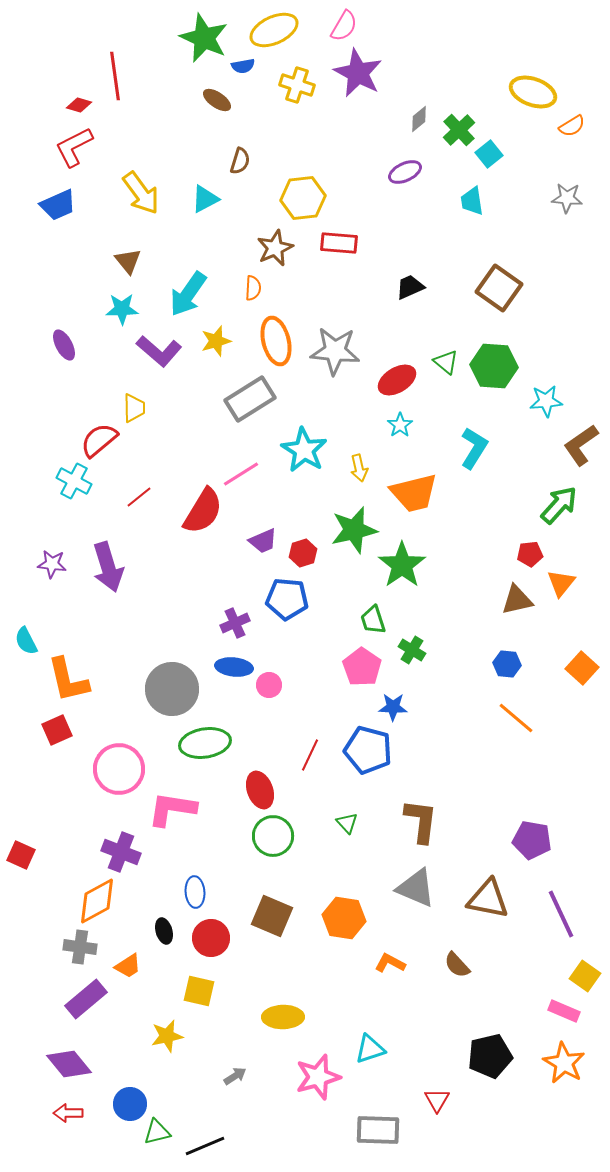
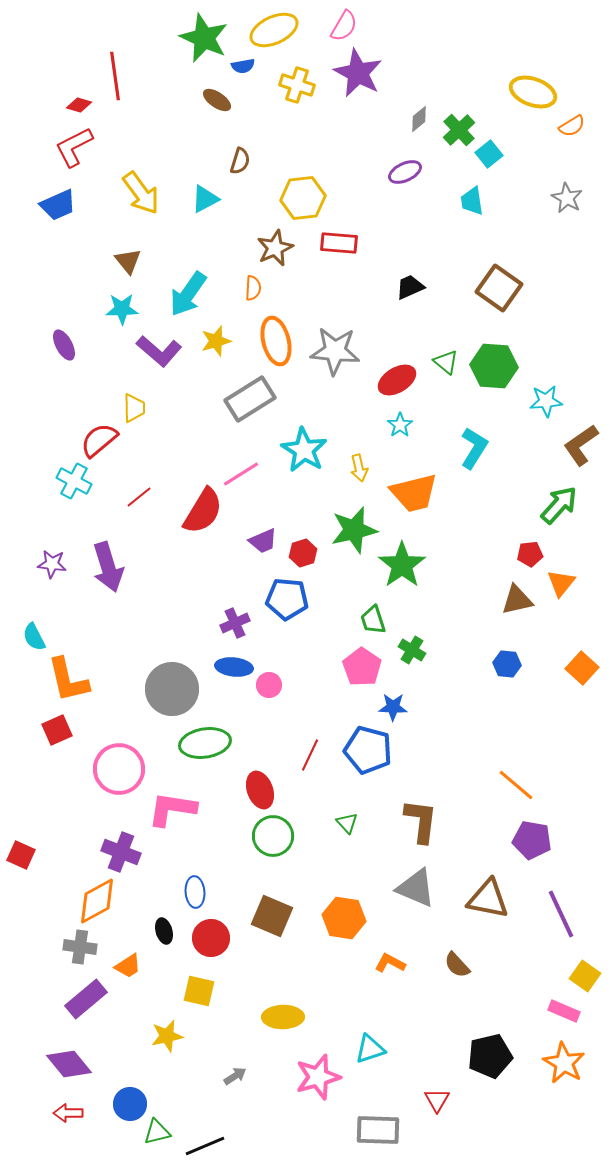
gray star at (567, 198): rotated 24 degrees clockwise
cyan semicircle at (26, 641): moved 8 px right, 4 px up
orange line at (516, 718): moved 67 px down
